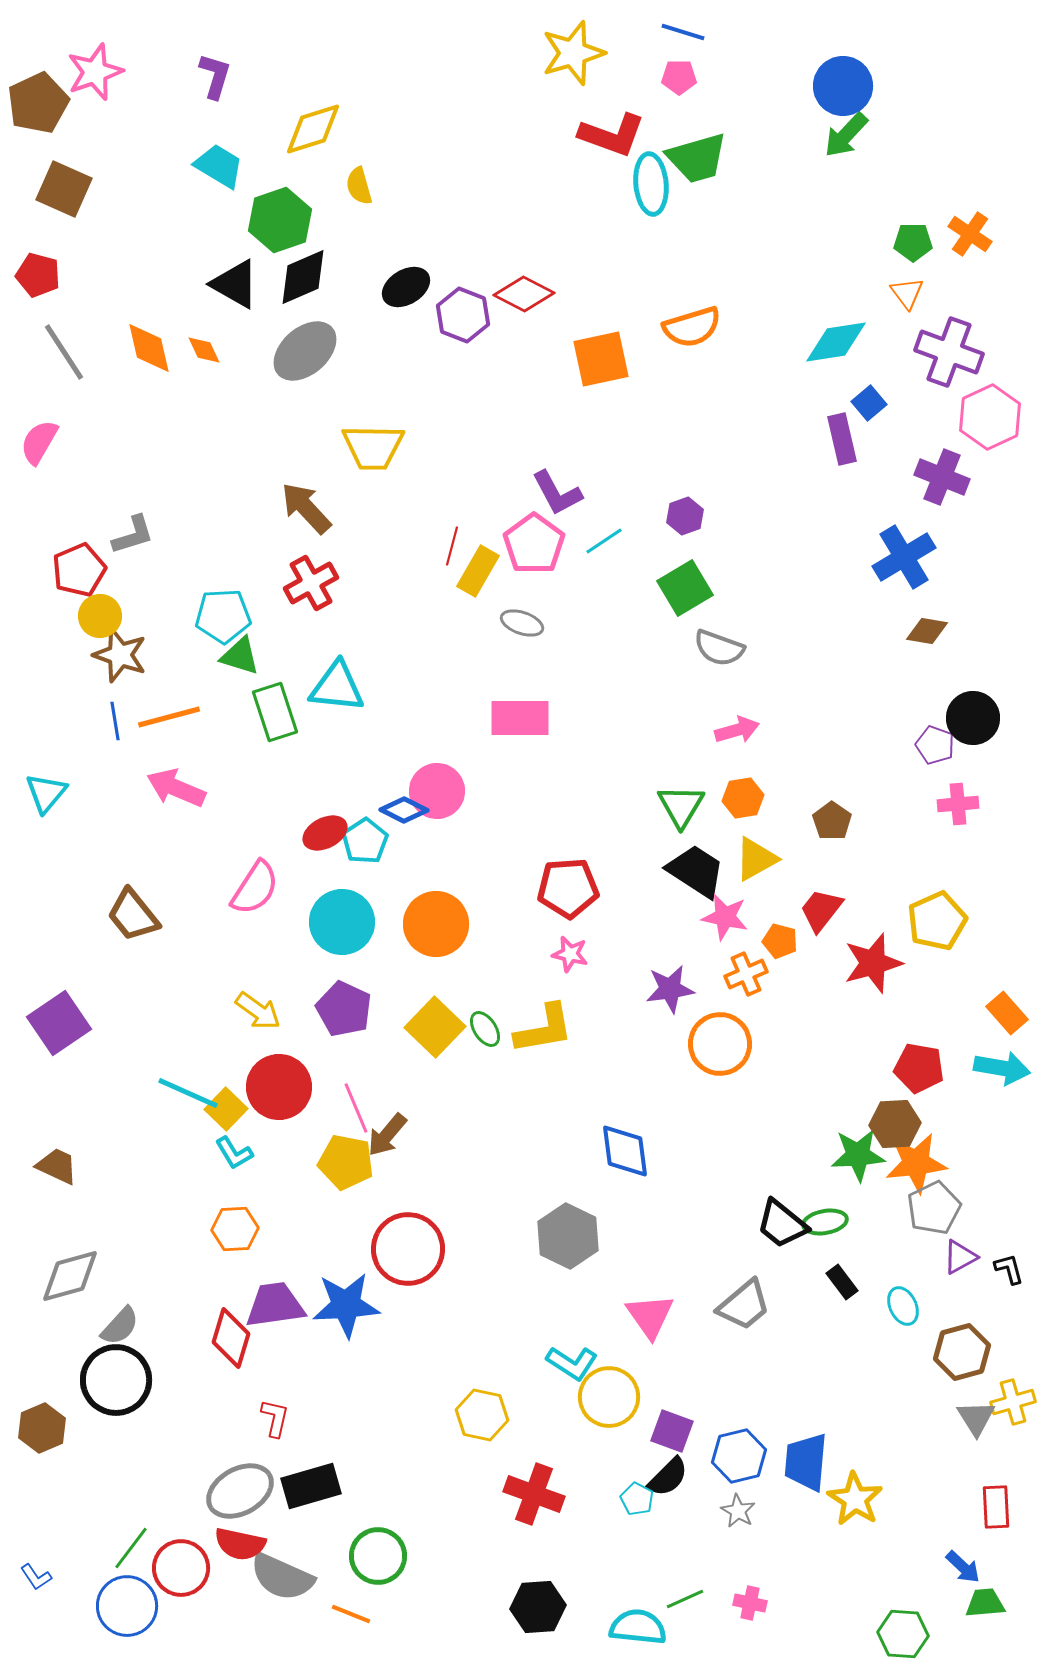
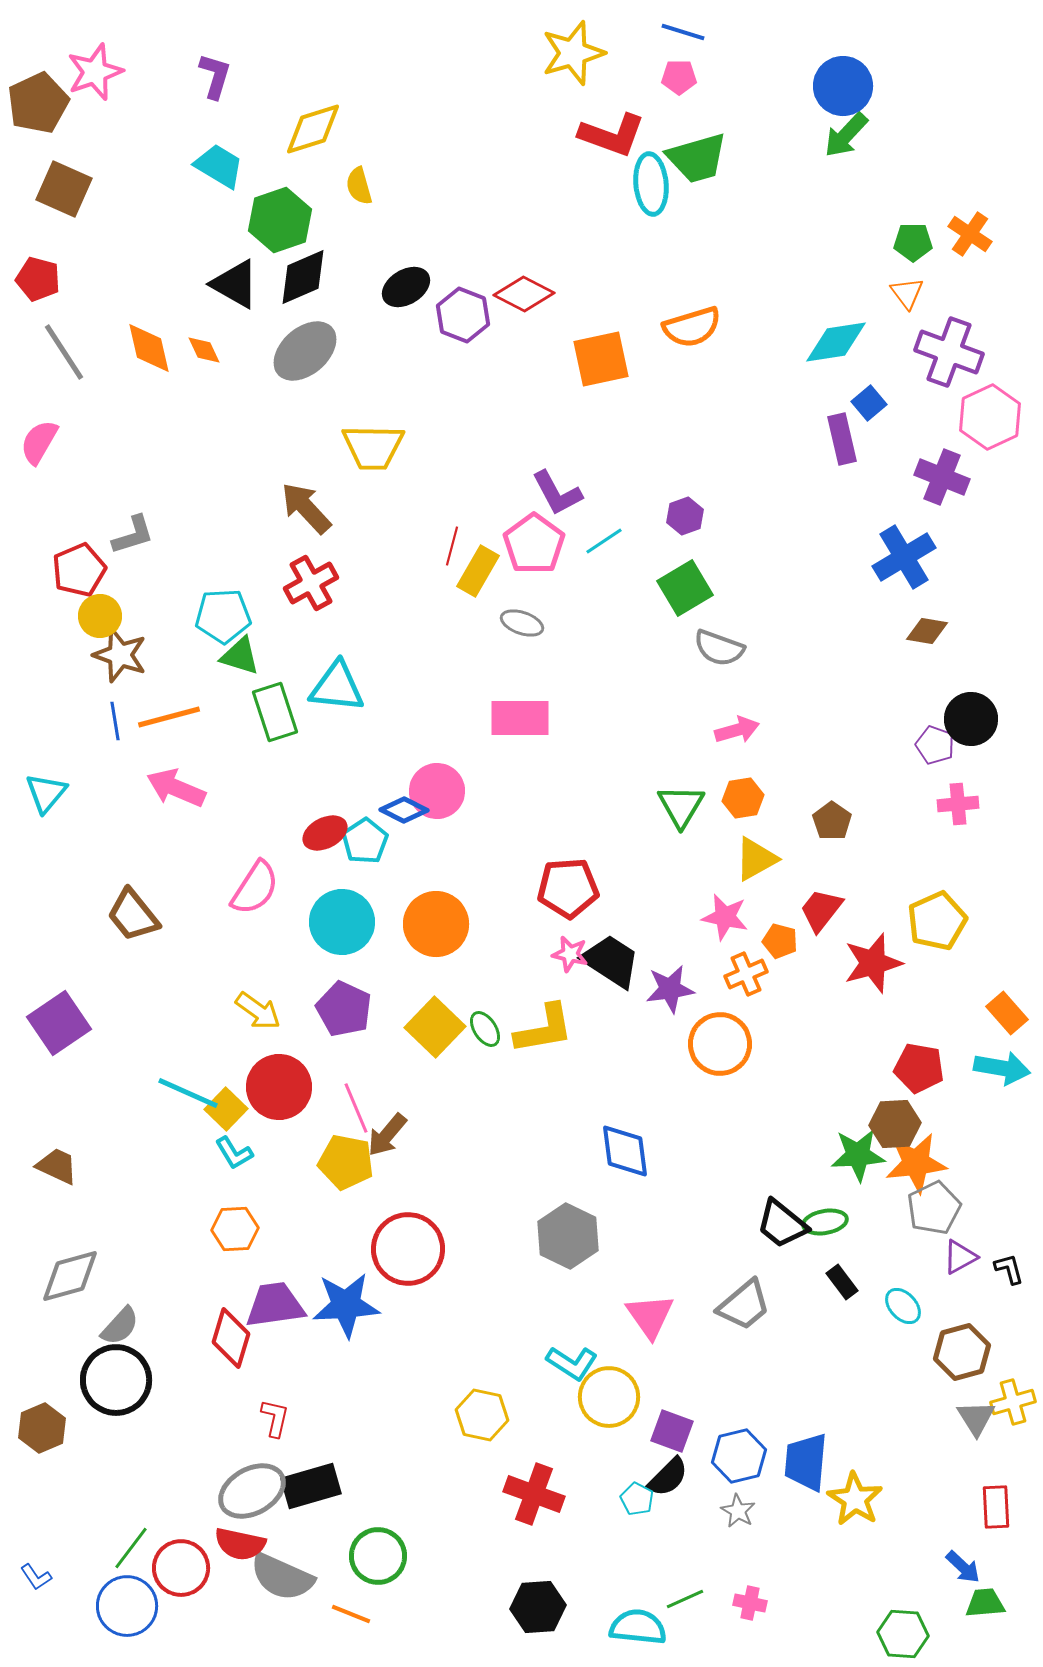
red pentagon at (38, 275): moved 4 px down
black circle at (973, 718): moved 2 px left, 1 px down
black trapezoid at (696, 871): moved 85 px left, 90 px down
cyan ellipse at (903, 1306): rotated 18 degrees counterclockwise
gray ellipse at (240, 1491): moved 12 px right
